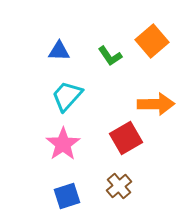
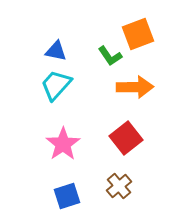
orange square: moved 14 px left, 7 px up; rotated 20 degrees clockwise
blue triangle: moved 3 px left; rotated 10 degrees clockwise
cyan trapezoid: moved 11 px left, 11 px up
orange arrow: moved 21 px left, 17 px up
red square: rotated 8 degrees counterclockwise
